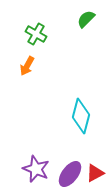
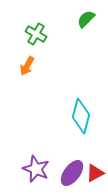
purple ellipse: moved 2 px right, 1 px up
